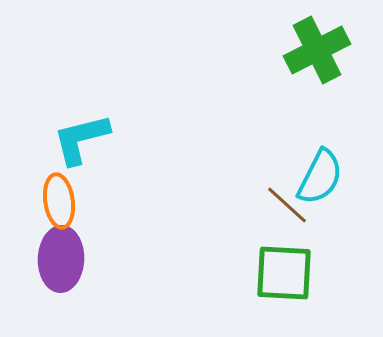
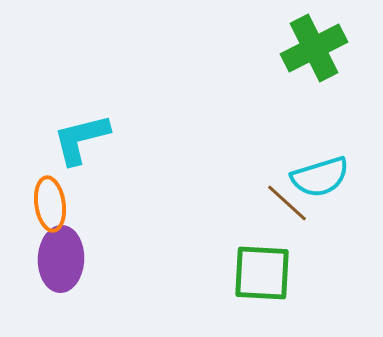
green cross: moved 3 px left, 2 px up
cyan semicircle: rotated 46 degrees clockwise
orange ellipse: moved 9 px left, 3 px down
brown line: moved 2 px up
green square: moved 22 px left
